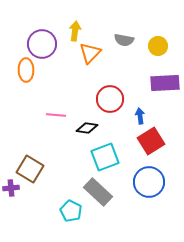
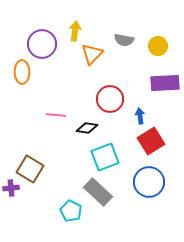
orange triangle: moved 2 px right, 1 px down
orange ellipse: moved 4 px left, 2 px down
